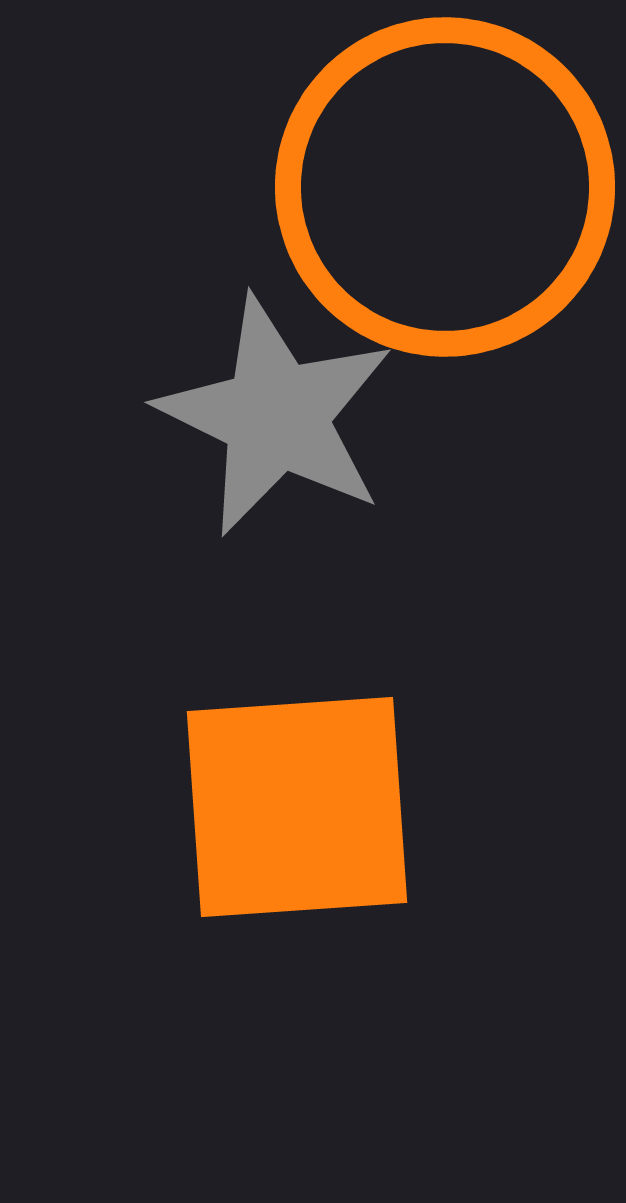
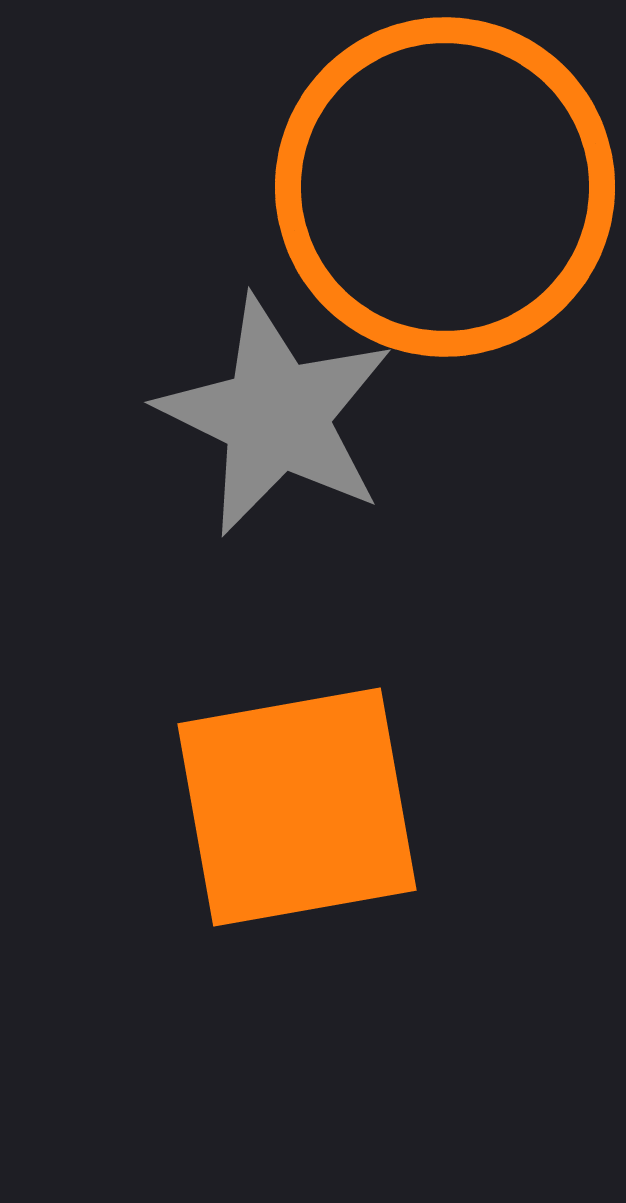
orange square: rotated 6 degrees counterclockwise
